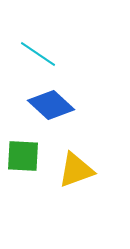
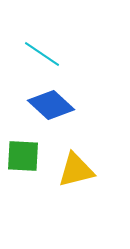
cyan line: moved 4 px right
yellow triangle: rotated 6 degrees clockwise
